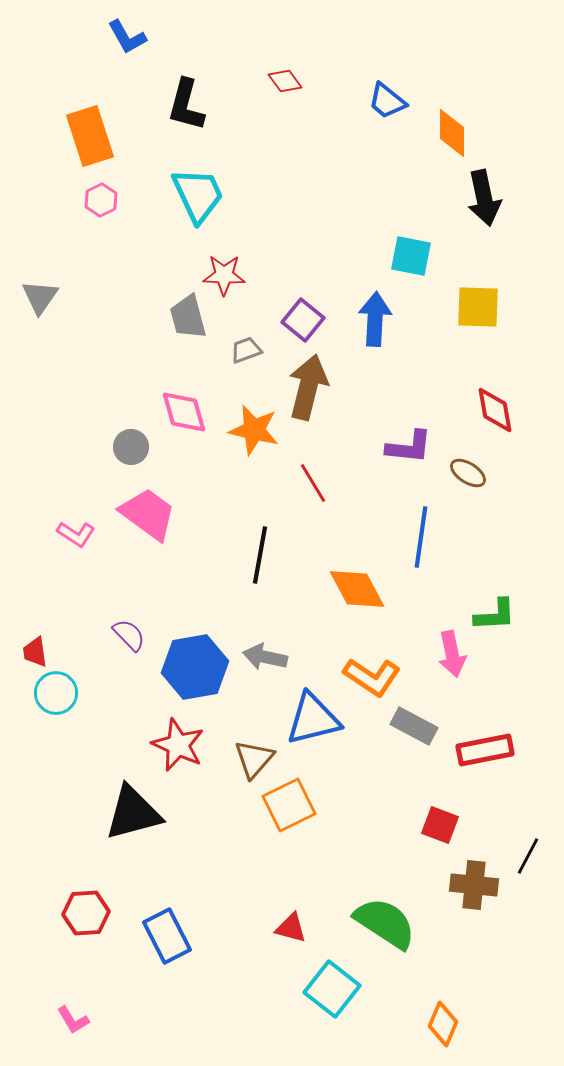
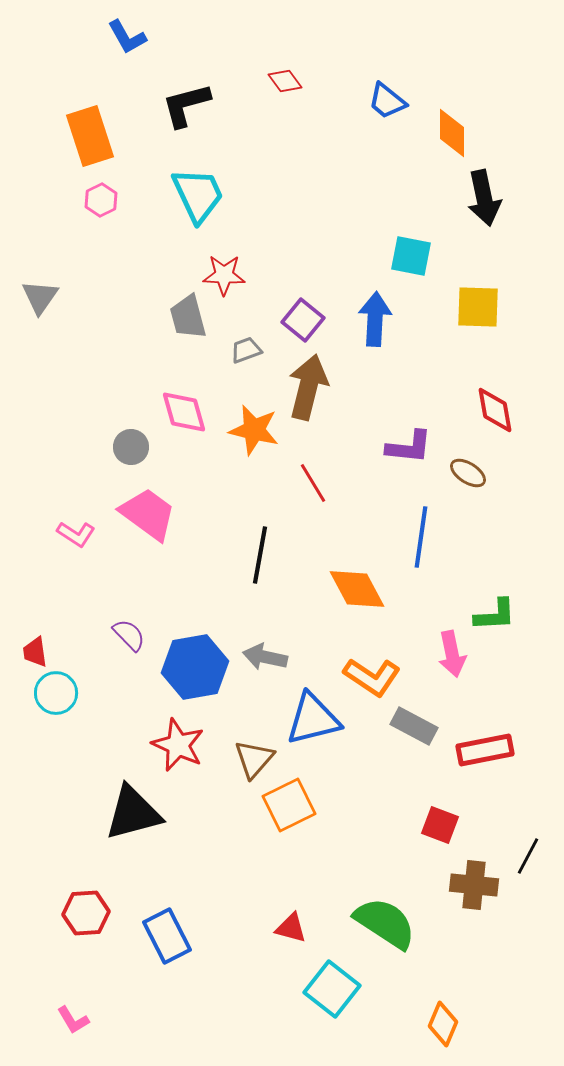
black L-shape at (186, 105): rotated 60 degrees clockwise
